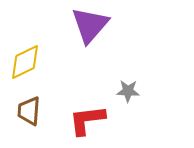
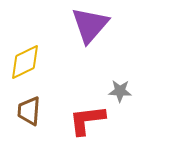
gray star: moved 8 px left
